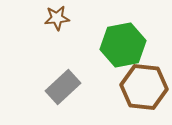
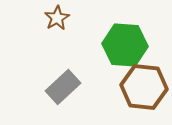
brown star: rotated 25 degrees counterclockwise
green hexagon: moved 2 px right; rotated 15 degrees clockwise
